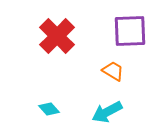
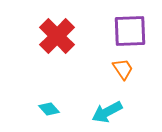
orange trapezoid: moved 10 px right, 2 px up; rotated 25 degrees clockwise
